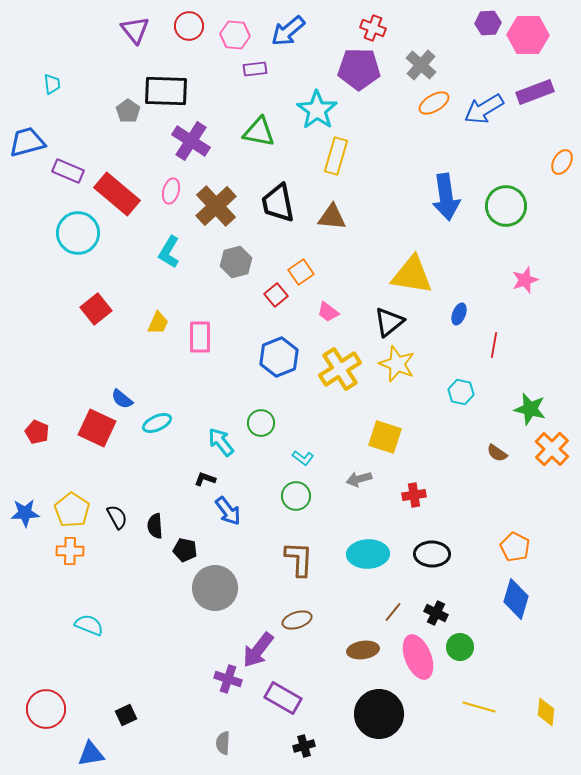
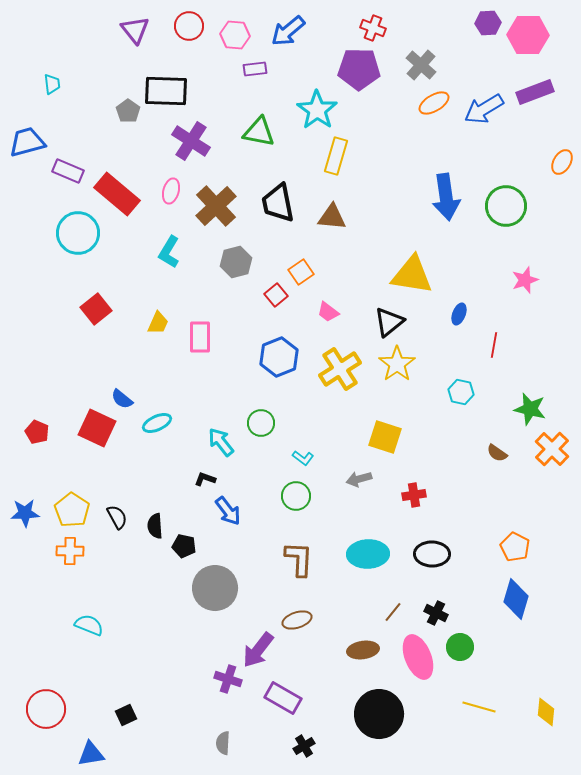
yellow star at (397, 364): rotated 15 degrees clockwise
black pentagon at (185, 550): moved 1 px left, 4 px up
black cross at (304, 746): rotated 15 degrees counterclockwise
